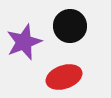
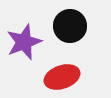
red ellipse: moved 2 px left
